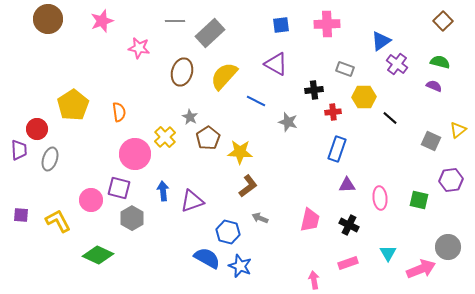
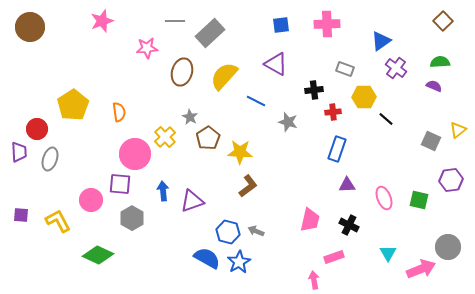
brown circle at (48, 19): moved 18 px left, 8 px down
pink star at (139, 48): moved 8 px right; rotated 15 degrees counterclockwise
green semicircle at (440, 62): rotated 18 degrees counterclockwise
purple cross at (397, 64): moved 1 px left, 4 px down
black line at (390, 118): moved 4 px left, 1 px down
purple trapezoid at (19, 150): moved 2 px down
purple square at (119, 188): moved 1 px right, 4 px up; rotated 10 degrees counterclockwise
pink ellipse at (380, 198): moved 4 px right; rotated 15 degrees counterclockwise
gray arrow at (260, 218): moved 4 px left, 13 px down
pink rectangle at (348, 263): moved 14 px left, 6 px up
blue star at (240, 266): moved 1 px left, 4 px up; rotated 20 degrees clockwise
